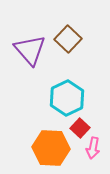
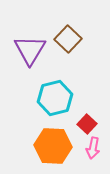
purple triangle: rotated 12 degrees clockwise
cyan hexagon: moved 12 px left; rotated 12 degrees clockwise
red square: moved 7 px right, 4 px up
orange hexagon: moved 2 px right, 2 px up
